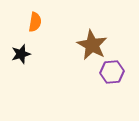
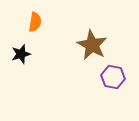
purple hexagon: moved 1 px right, 5 px down; rotated 15 degrees clockwise
